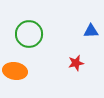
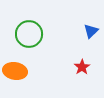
blue triangle: rotated 42 degrees counterclockwise
red star: moved 6 px right, 4 px down; rotated 21 degrees counterclockwise
